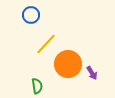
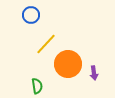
purple arrow: moved 2 px right; rotated 24 degrees clockwise
